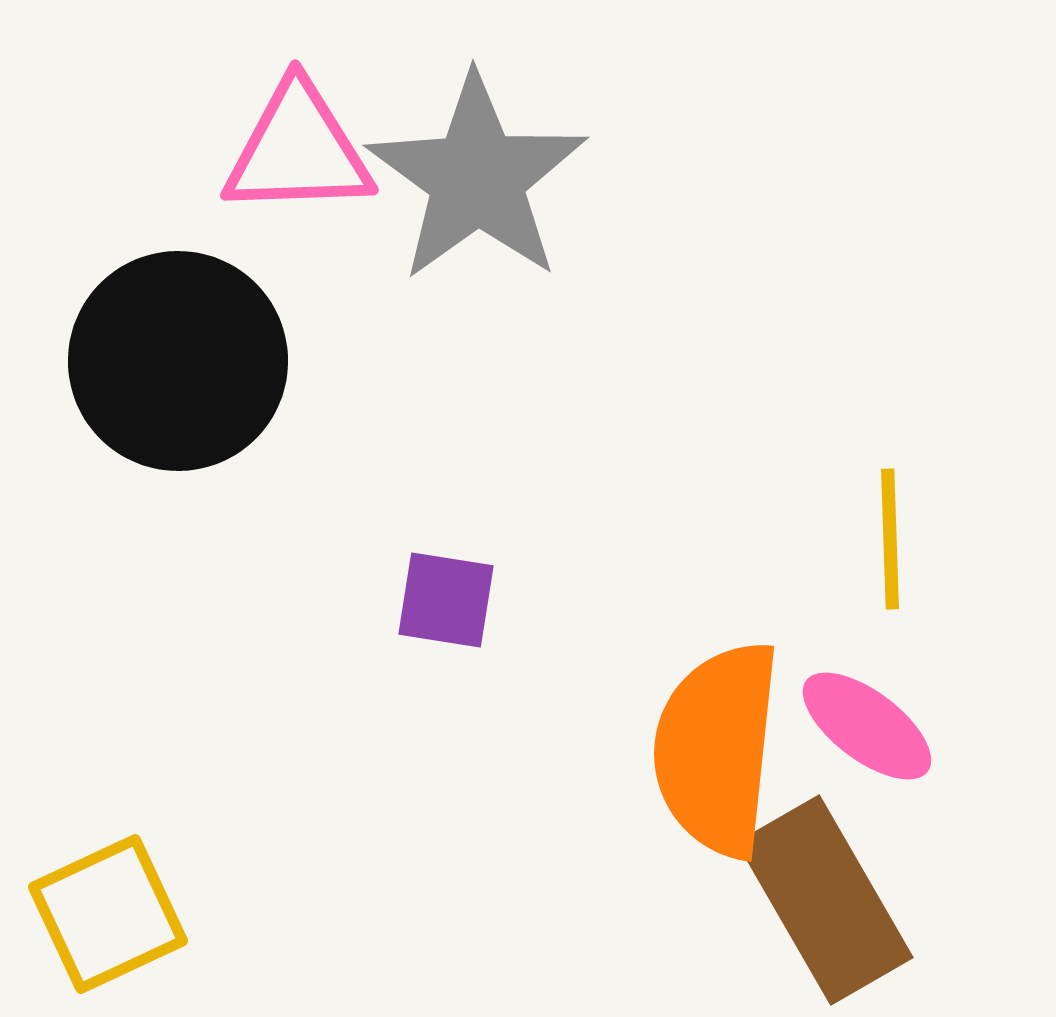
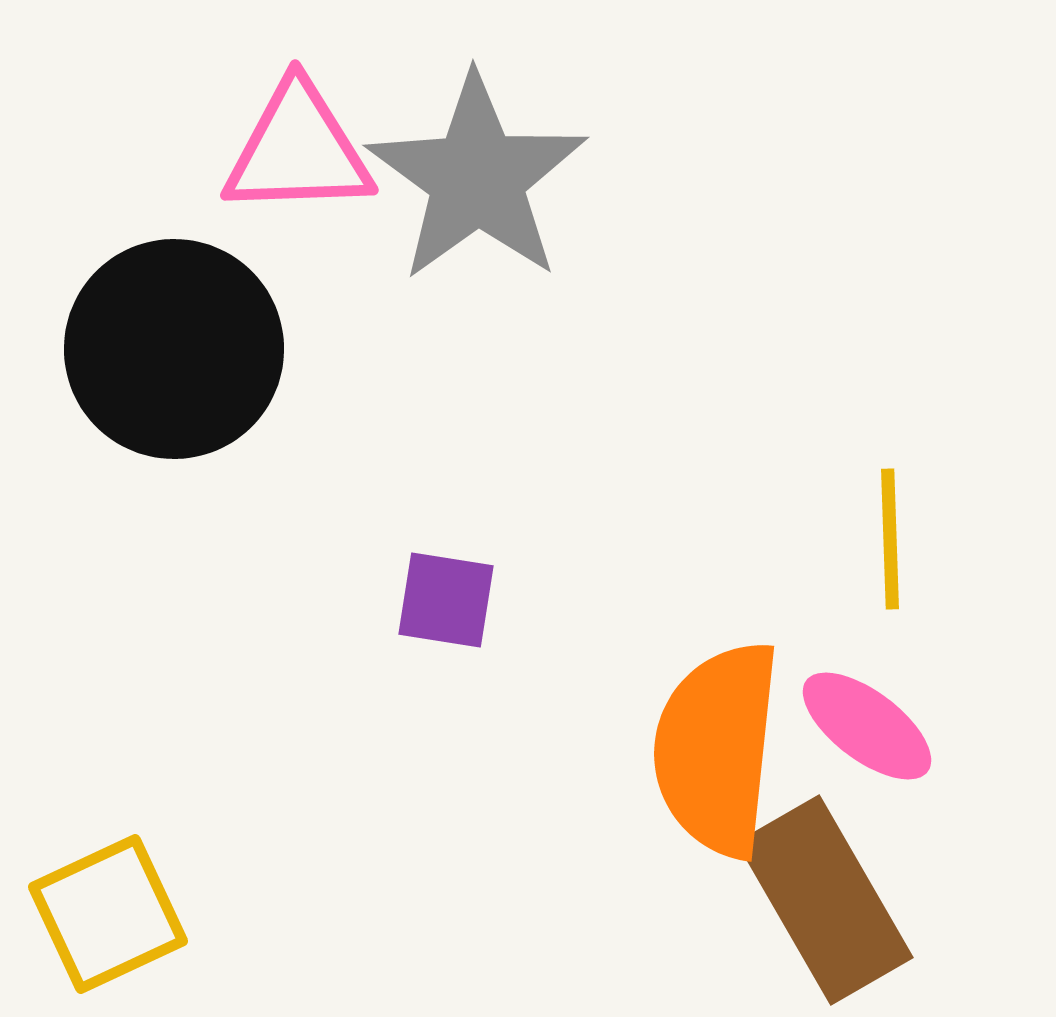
black circle: moved 4 px left, 12 px up
